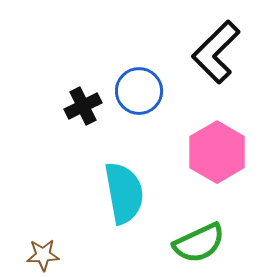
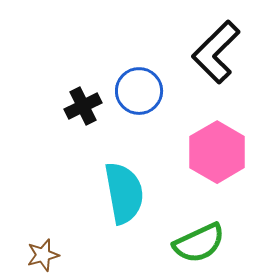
brown star: rotated 12 degrees counterclockwise
